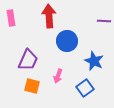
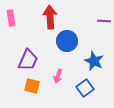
red arrow: moved 1 px right, 1 px down
